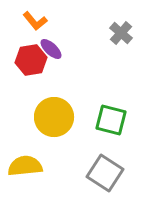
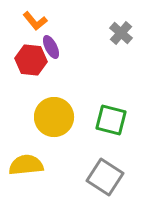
purple ellipse: moved 2 px up; rotated 20 degrees clockwise
red hexagon: rotated 16 degrees clockwise
yellow semicircle: moved 1 px right, 1 px up
gray square: moved 4 px down
